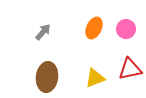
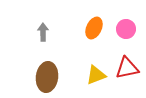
gray arrow: rotated 42 degrees counterclockwise
red triangle: moved 3 px left, 1 px up
yellow triangle: moved 1 px right, 3 px up
